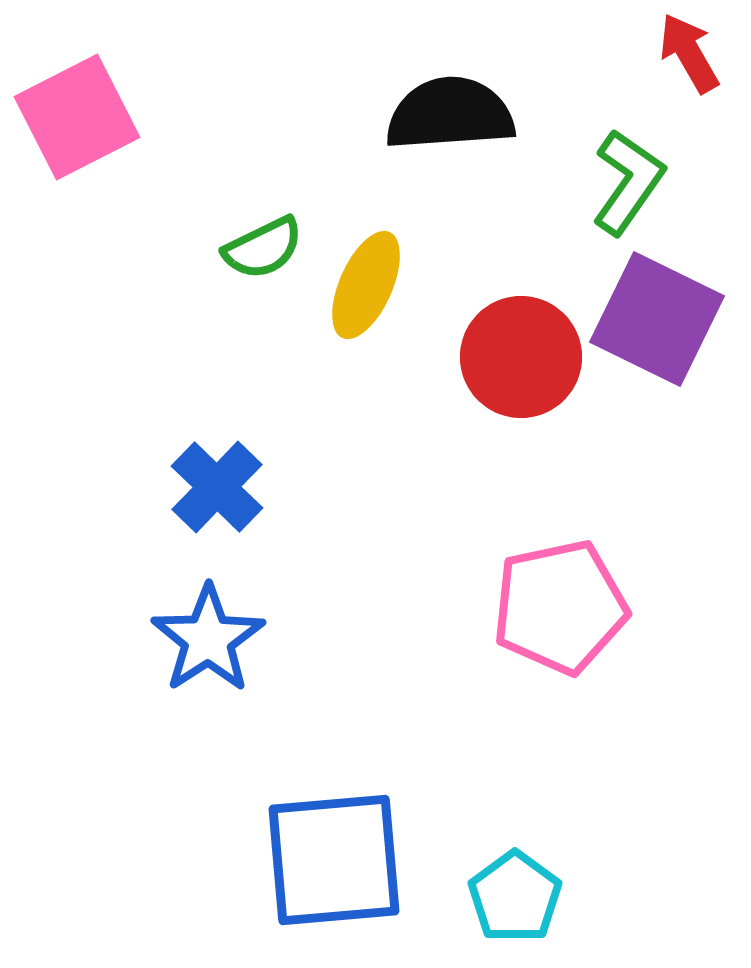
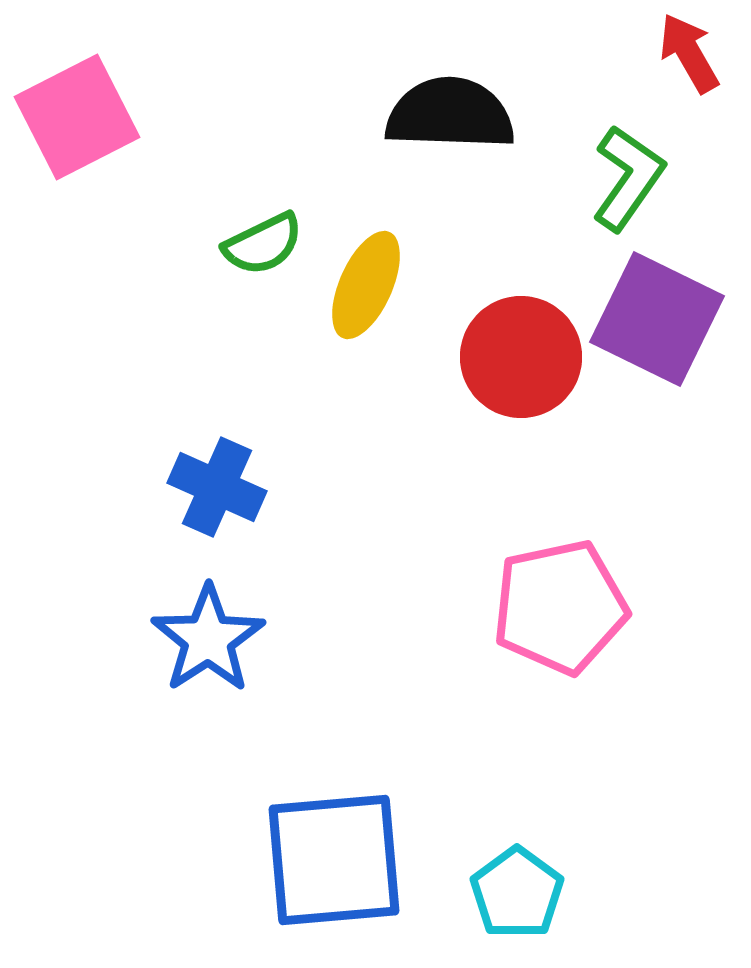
black semicircle: rotated 6 degrees clockwise
green L-shape: moved 4 px up
green semicircle: moved 4 px up
blue cross: rotated 20 degrees counterclockwise
cyan pentagon: moved 2 px right, 4 px up
